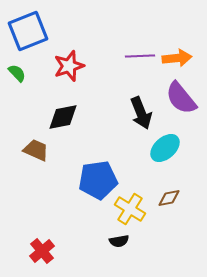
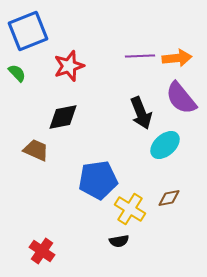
cyan ellipse: moved 3 px up
red cross: rotated 15 degrees counterclockwise
